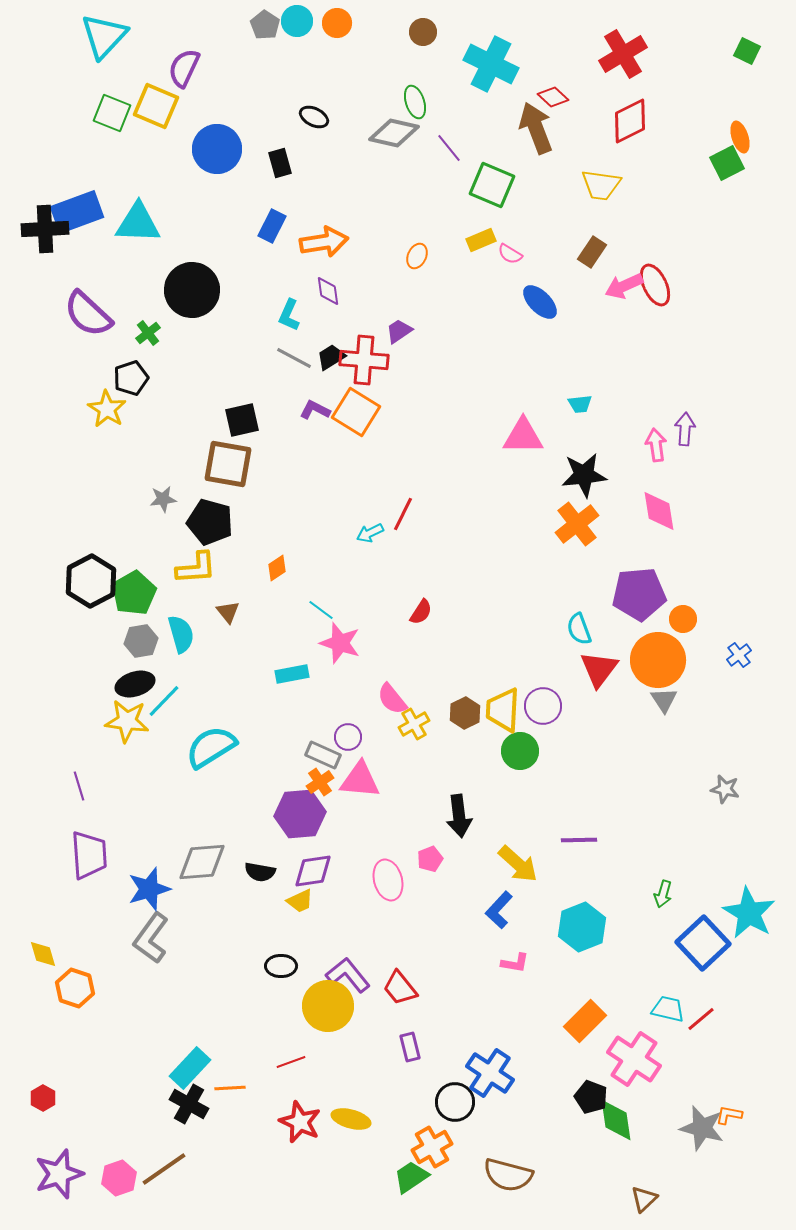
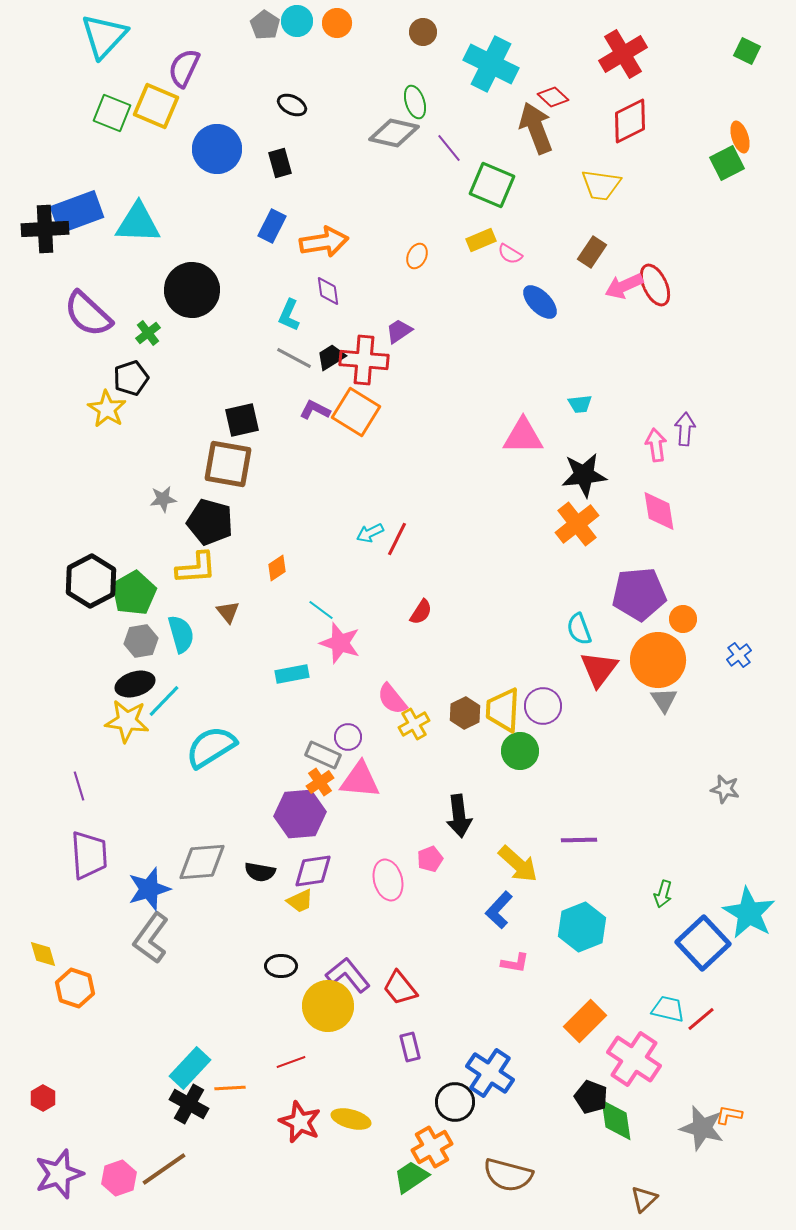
black ellipse at (314, 117): moved 22 px left, 12 px up
red line at (403, 514): moved 6 px left, 25 px down
